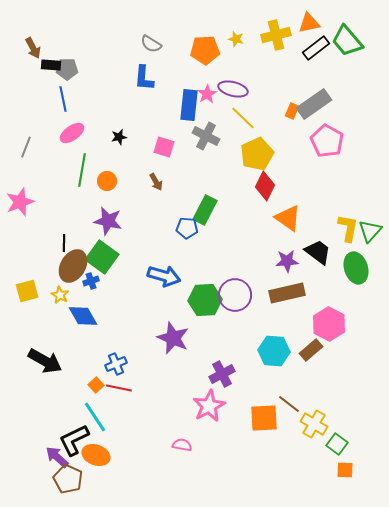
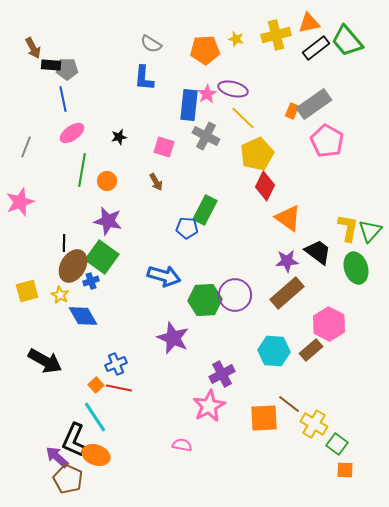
brown rectangle at (287, 293): rotated 28 degrees counterclockwise
black L-shape at (74, 440): rotated 40 degrees counterclockwise
